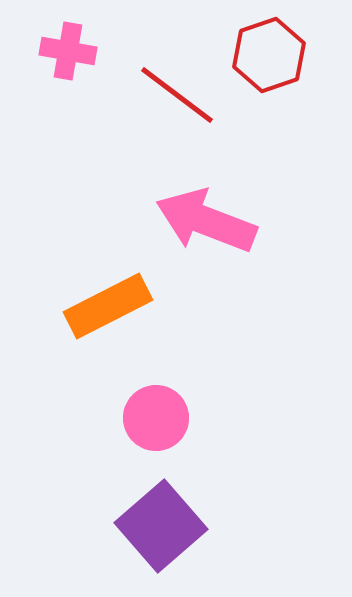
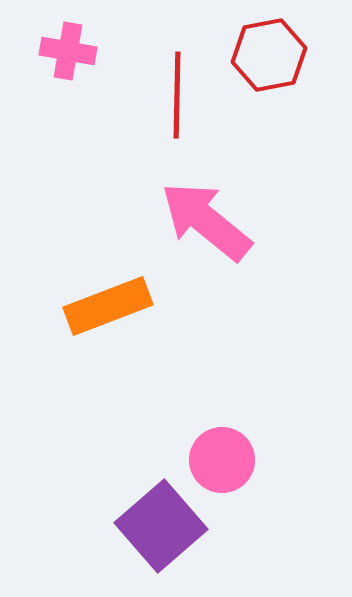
red hexagon: rotated 8 degrees clockwise
red line: rotated 54 degrees clockwise
pink arrow: rotated 18 degrees clockwise
orange rectangle: rotated 6 degrees clockwise
pink circle: moved 66 px right, 42 px down
